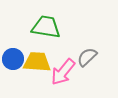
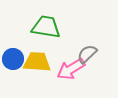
gray semicircle: moved 3 px up
pink arrow: moved 8 px right, 3 px up; rotated 20 degrees clockwise
